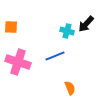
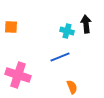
black arrow: rotated 132 degrees clockwise
blue line: moved 5 px right, 1 px down
pink cross: moved 13 px down
orange semicircle: moved 2 px right, 1 px up
